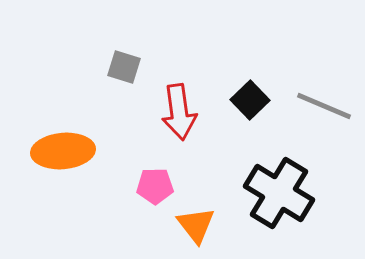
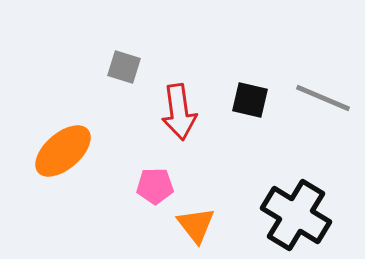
black square: rotated 33 degrees counterclockwise
gray line: moved 1 px left, 8 px up
orange ellipse: rotated 36 degrees counterclockwise
black cross: moved 17 px right, 22 px down
